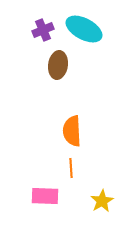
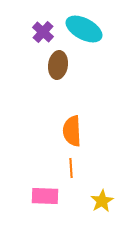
purple cross: moved 2 px down; rotated 25 degrees counterclockwise
